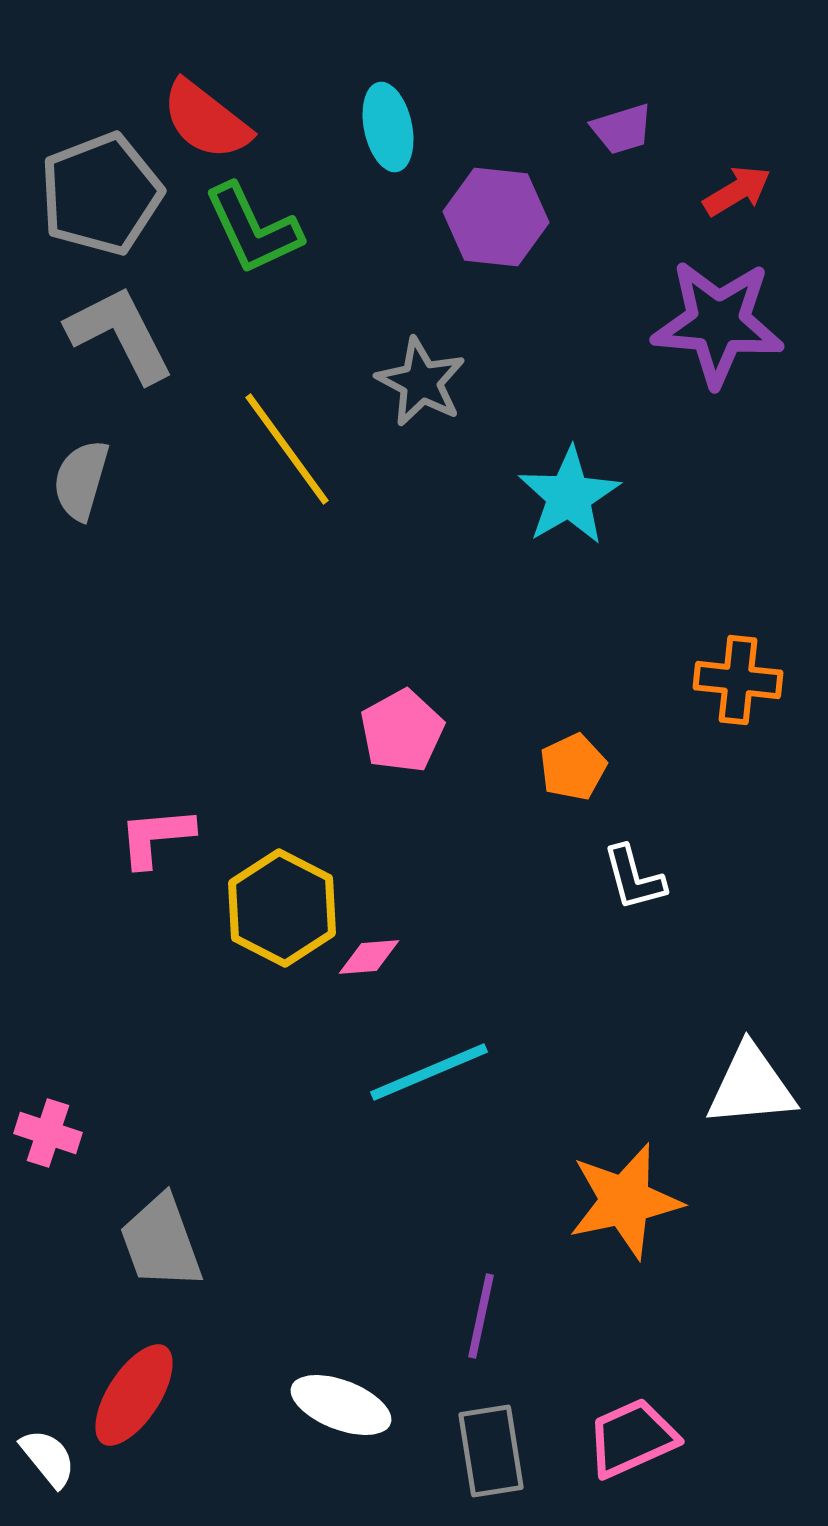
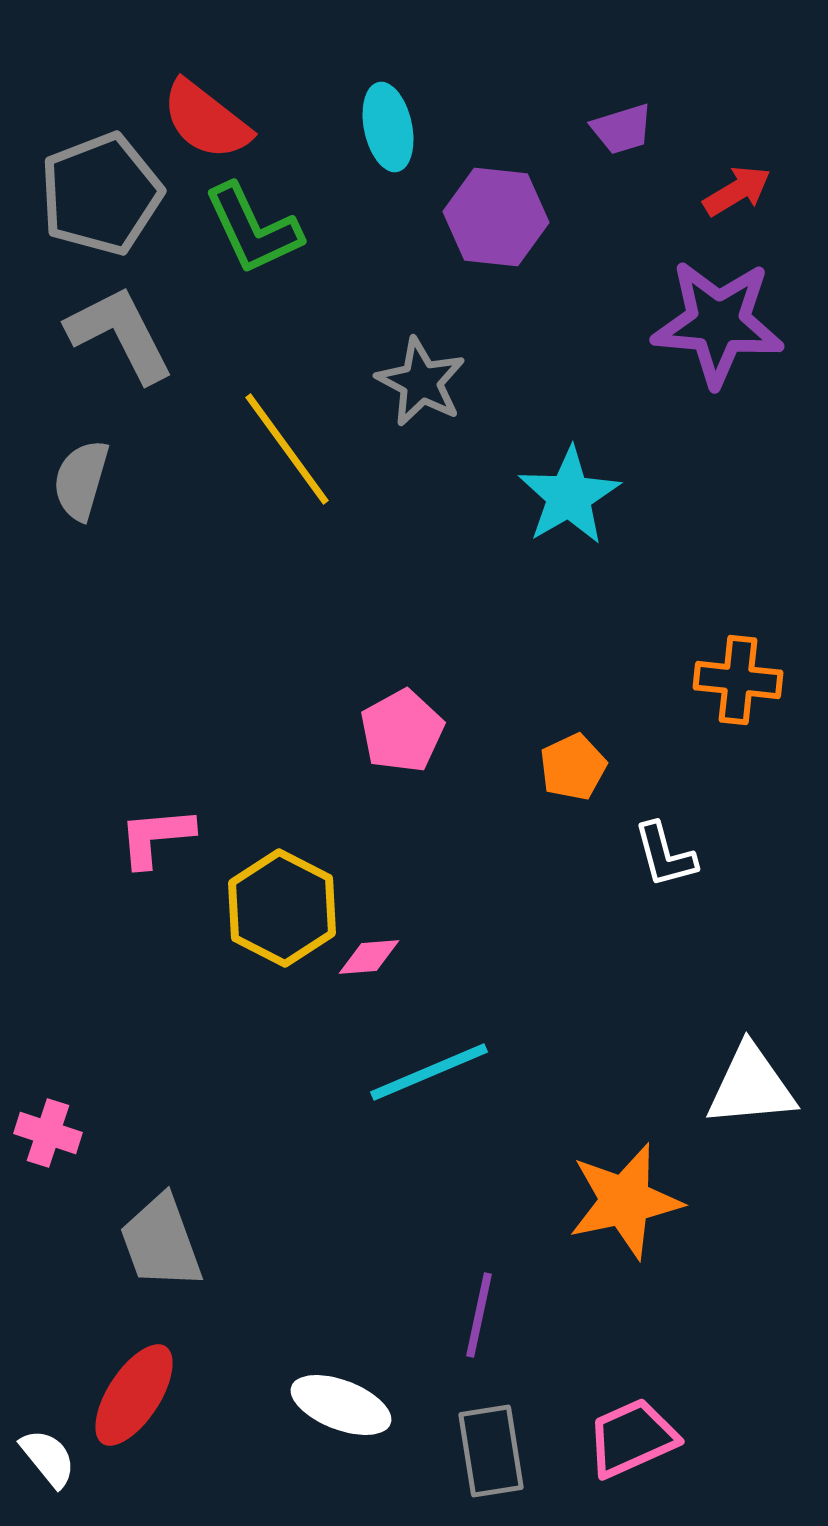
white L-shape: moved 31 px right, 23 px up
purple line: moved 2 px left, 1 px up
